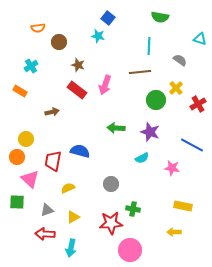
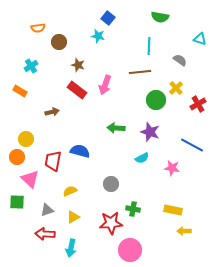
yellow semicircle: moved 2 px right, 3 px down
yellow rectangle: moved 10 px left, 4 px down
yellow arrow: moved 10 px right, 1 px up
